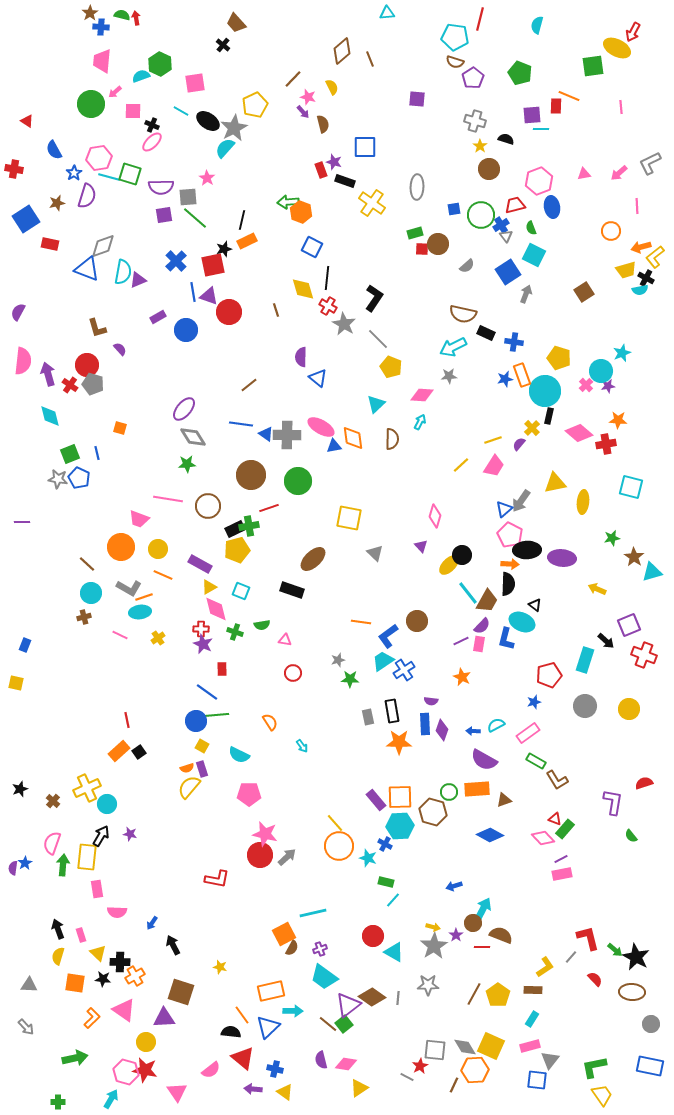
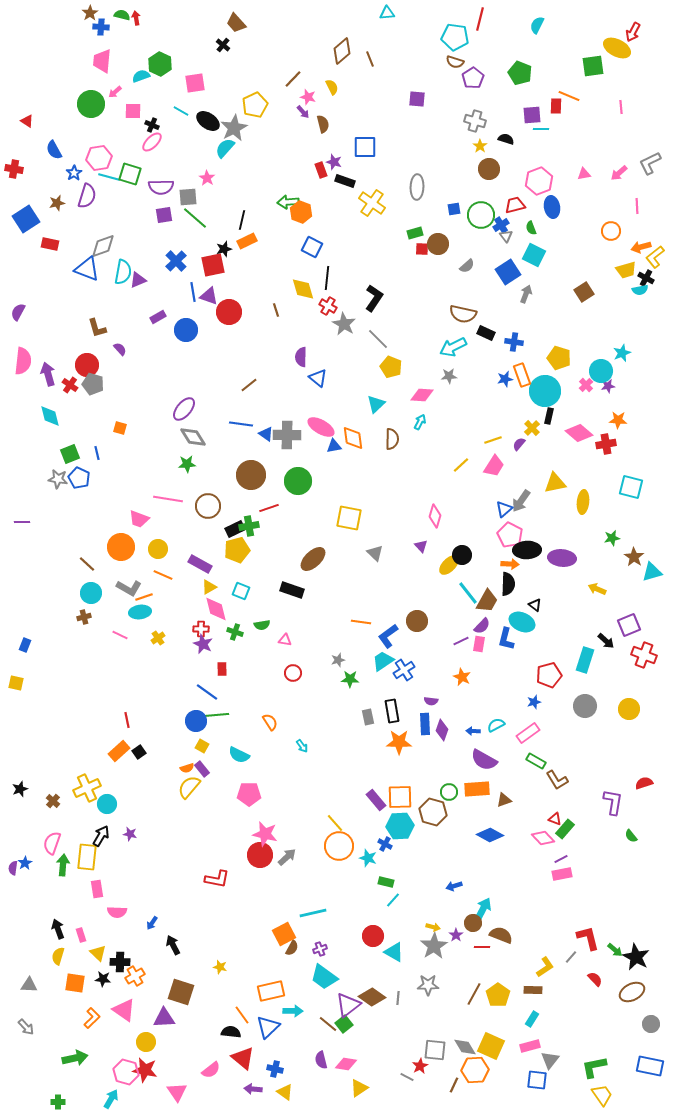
cyan semicircle at (537, 25): rotated 12 degrees clockwise
purple rectangle at (202, 769): rotated 21 degrees counterclockwise
brown ellipse at (632, 992): rotated 30 degrees counterclockwise
